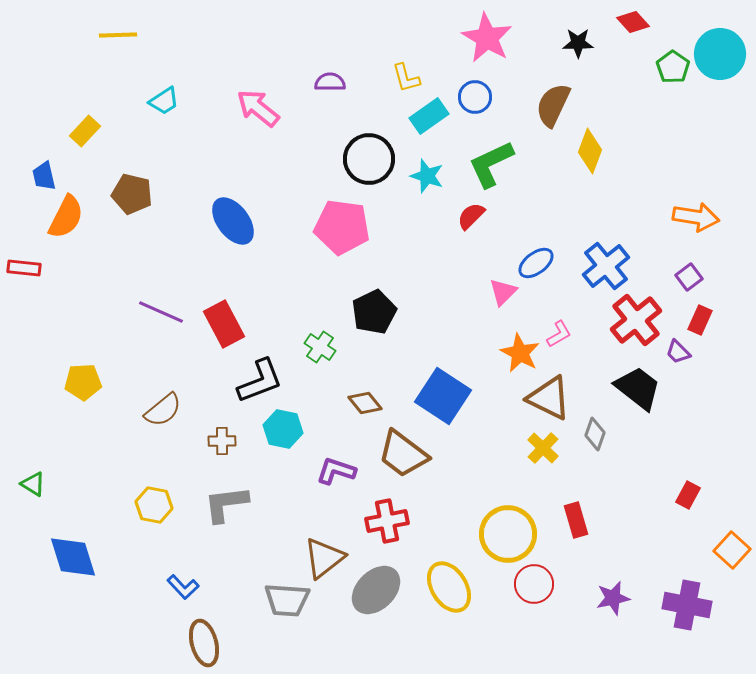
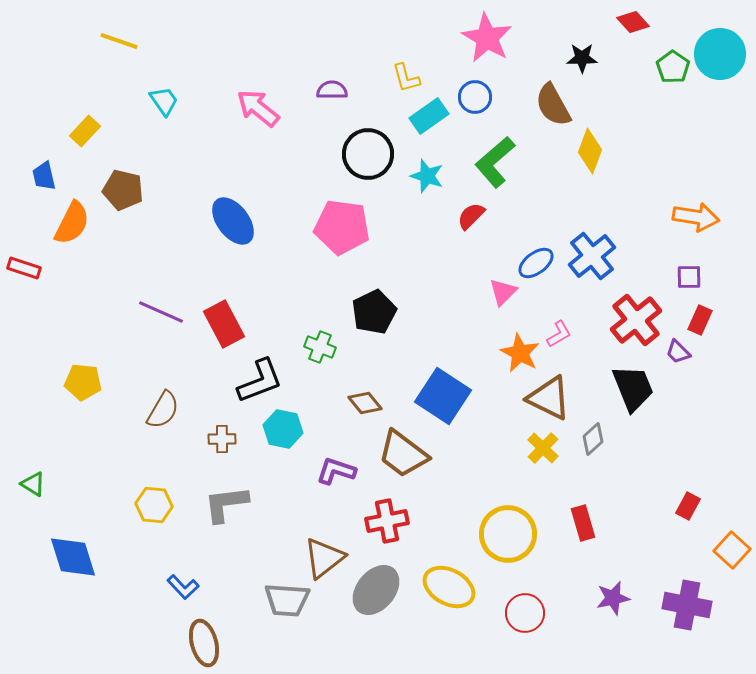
yellow line at (118, 35): moved 1 px right, 6 px down; rotated 21 degrees clockwise
black star at (578, 43): moved 4 px right, 15 px down
purple semicircle at (330, 82): moved 2 px right, 8 px down
cyan trapezoid at (164, 101): rotated 92 degrees counterclockwise
brown semicircle at (553, 105): rotated 54 degrees counterclockwise
black circle at (369, 159): moved 1 px left, 5 px up
green L-shape at (491, 164): moved 4 px right, 2 px up; rotated 16 degrees counterclockwise
brown pentagon at (132, 194): moved 9 px left, 4 px up
orange semicircle at (66, 217): moved 6 px right, 6 px down
blue cross at (606, 266): moved 14 px left, 10 px up
red rectangle at (24, 268): rotated 12 degrees clockwise
purple square at (689, 277): rotated 36 degrees clockwise
green cross at (320, 347): rotated 12 degrees counterclockwise
yellow pentagon at (83, 382): rotated 9 degrees clockwise
black trapezoid at (638, 388): moved 5 px left; rotated 30 degrees clockwise
brown semicircle at (163, 410): rotated 21 degrees counterclockwise
gray diamond at (595, 434): moved 2 px left, 5 px down; rotated 28 degrees clockwise
brown cross at (222, 441): moved 2 px up
red rectangle at (688, 495): moved 11 px down
yellow hexagon at (154, 505): rotated 6 degrees counterclockwise
red rectangle at (576, 520): moved 7 px right, 3 px down
red circle at (534, 584): moved 9 px left, 29 px down
yellow ellipse at (449, 587): rotated 30 degrees counterclockwise
gray ellipse at (376, 590): rotated 6 degrees counterclockwise
